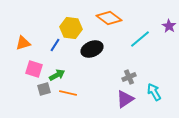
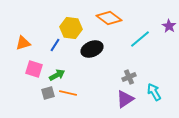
gray square: moved 4 px right, 4 px down
